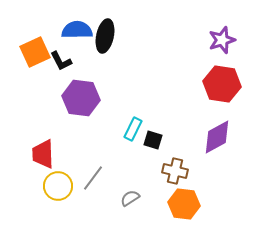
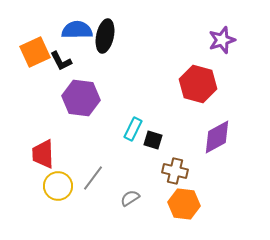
red hexagon: moved 24 px left; rotated 6 degrees clockwise
